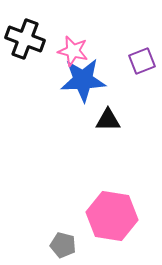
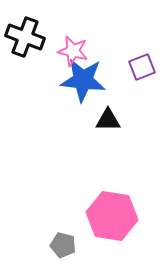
black cross: moved 2 px up
purple square: moved 6 px down
blue star: rotated 9 degrees clockwise
